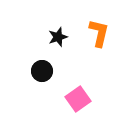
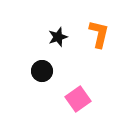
orange L-shape: moved 1 px down
